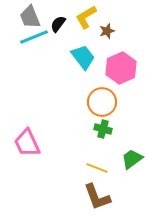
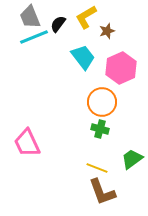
green cross: moved 3 px left
brown L-shape: moved 5 px right, 5 px up
